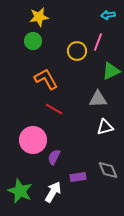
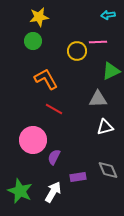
pink line: rotated 66 degrees clockwise
